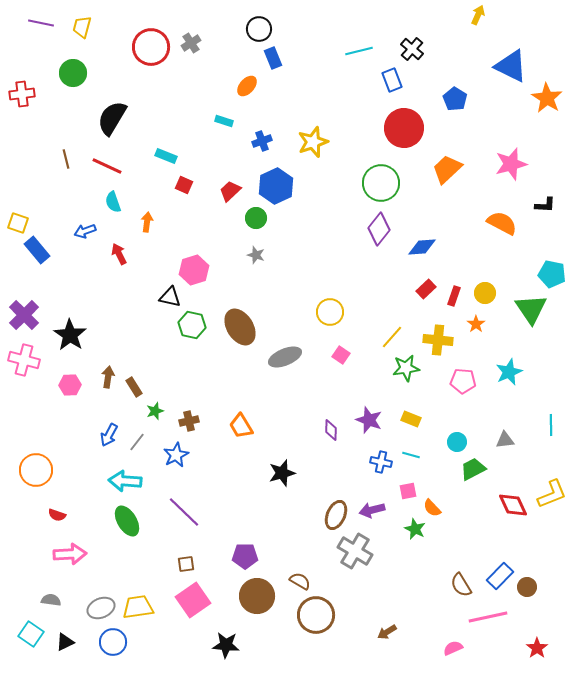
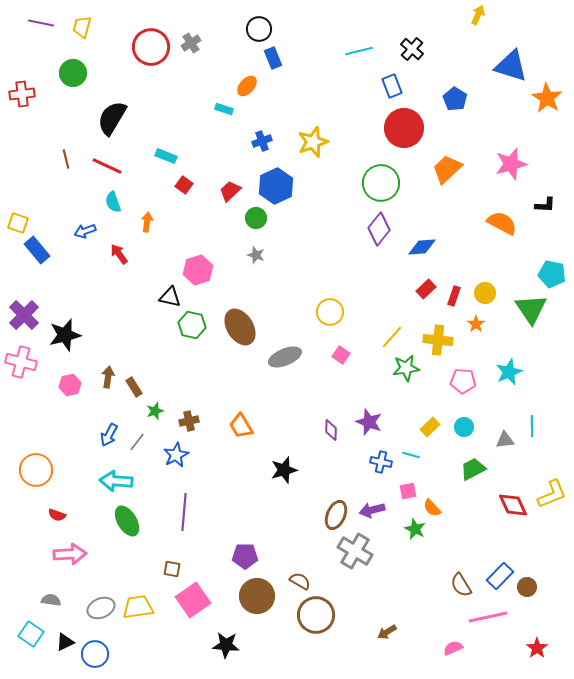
blue triangle at (511, 66): rotated 9 degrees counterclockwise
blue rectangle at (392, 80): moved 6 px down
cyan rectangle at (224, 121): moved 12 px up
red square at (184, 185): rotated 12 degrees clockwise
red arrow at (119, 254): rotated 10 degrees counterclockwise
pink hexagon at (194, 270): moved 4 px right
black star at (70, 335): moved 5 px left; rotated 24 degrees clockwise
pink cross at (24, 360): moved 3 px left, 2 px down
pink hexagon at (70, 385): rotated 10 degrees counterclockwise
yellow rectangle at (411, 419): moved 19 px right, 8 px down; rotated 66 degrees counterclockwise
purple star at (369, 420): moved 2 px down
cyan line at (551, 425): moved 19 px left, 1 px down
cyan circle at (457, 442): moved 7 px right, 15 px up
black star at (282, 473): moved 2 px right, 3 px up
cyan arrow at (125, 481): moved 9 px left
purple line at (184, 512): rotated 51 degrees clockwise
brown square at (186, 564): moved 14 px left, 5 px down; rotated 18 degrees clockwise
blue circle at (113, 642): moved 18 px left, 12 px down
